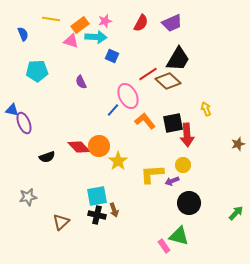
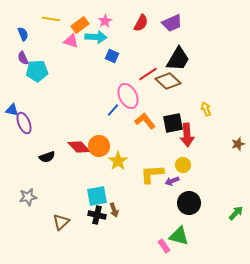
pink star: rotated 16 degrees counterclockwise
purple semicircle: moved 58 px left, 24 px up
